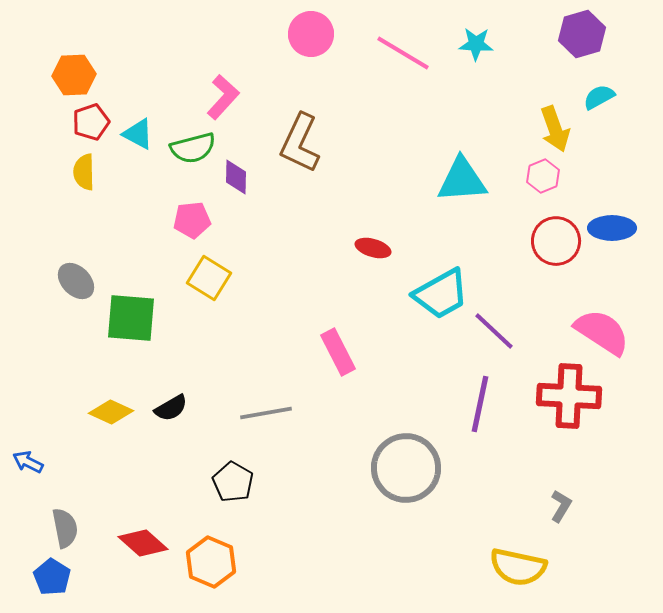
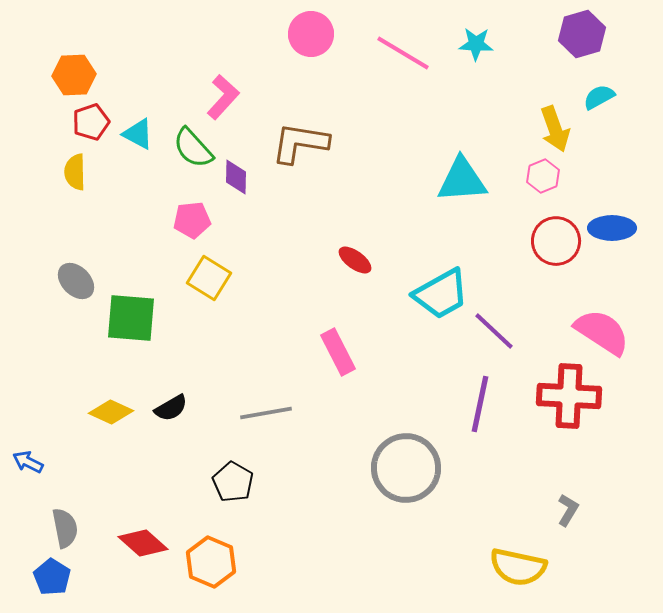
brown L-shape at (300, 143): rotated 74 degrees clockwise
green semicircle at (193, 148): rotated 63 degrees clockwise
yellow semicircle at (84, 172): moved 9 px left
red ellipse at (373, 248): moved 18 px left, 12 px down; rotated 20 degrees clockwise
gray L-shape at (561, 506): moved 7 px right, 4 px down
